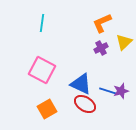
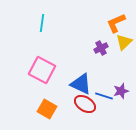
orange L-shape: moved 14 px right
blue line: moved 4 px left, 5 px down
orange square: rotated 30 degrees counterclockwise
